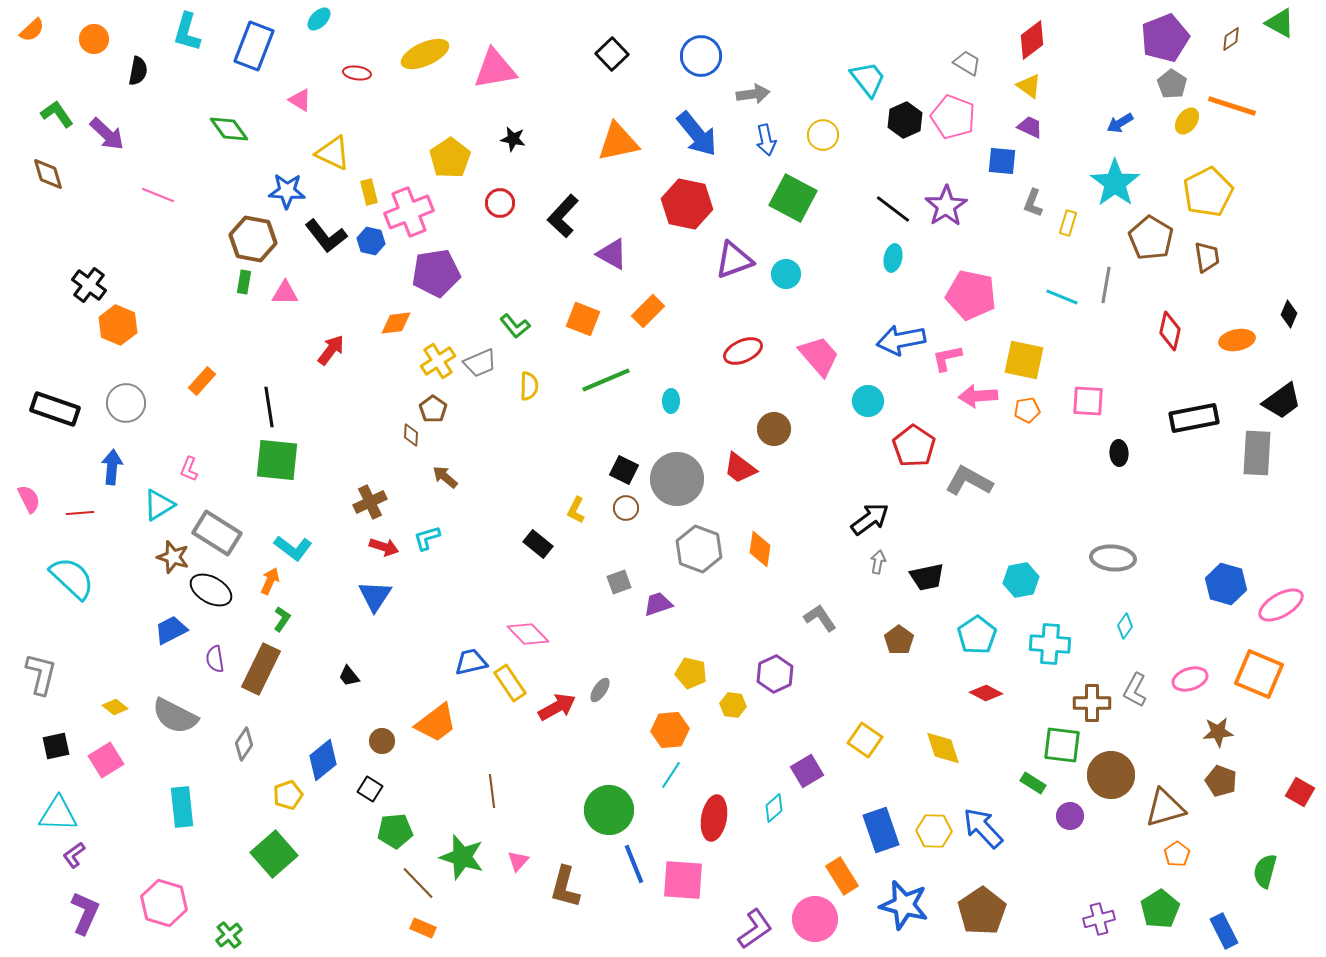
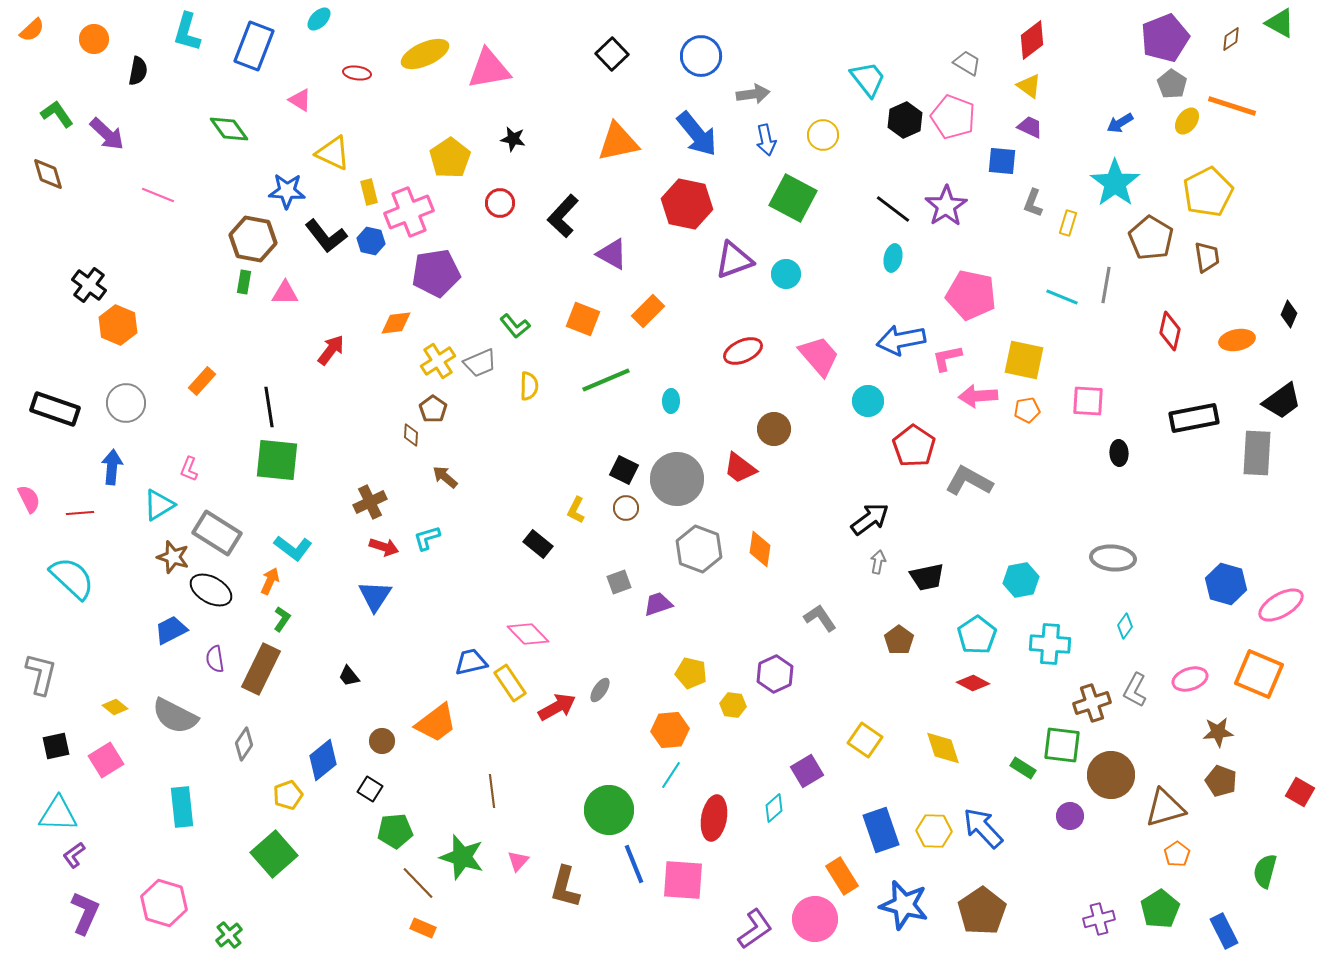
pink triangle at (495, 69): moved 6 px left
red diamond at (986, 693): moved 13 px left, 10 px up
brown cross at (1092, 703): rotated 18 degrees counterclockwise
green rectangle at (1033, 783): moved 10 px left, 15 px up
